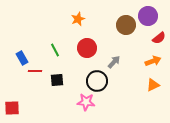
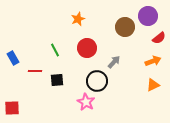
brown circle: moved 1 px left, 2 px down
blue rectangle: moved 9 px left
pink star: rotated 24 degrees clockwise
